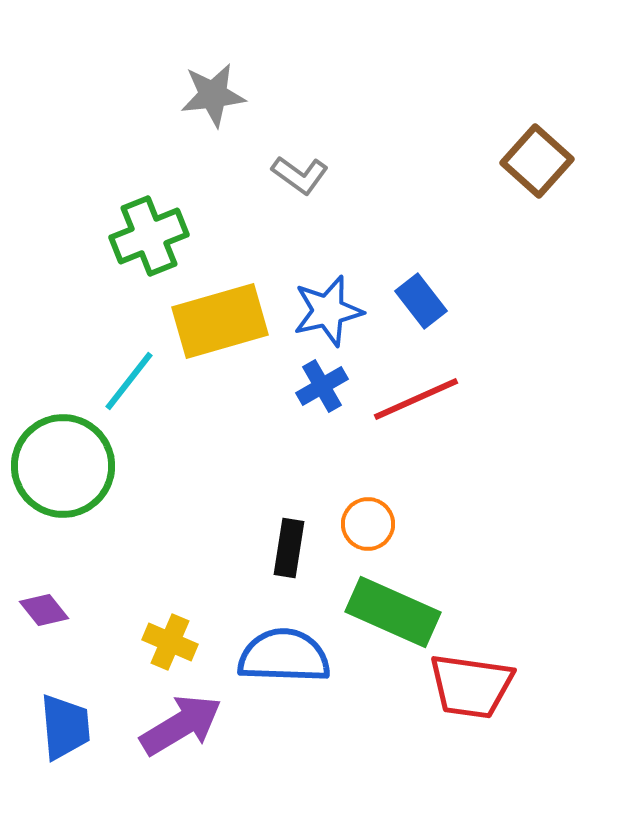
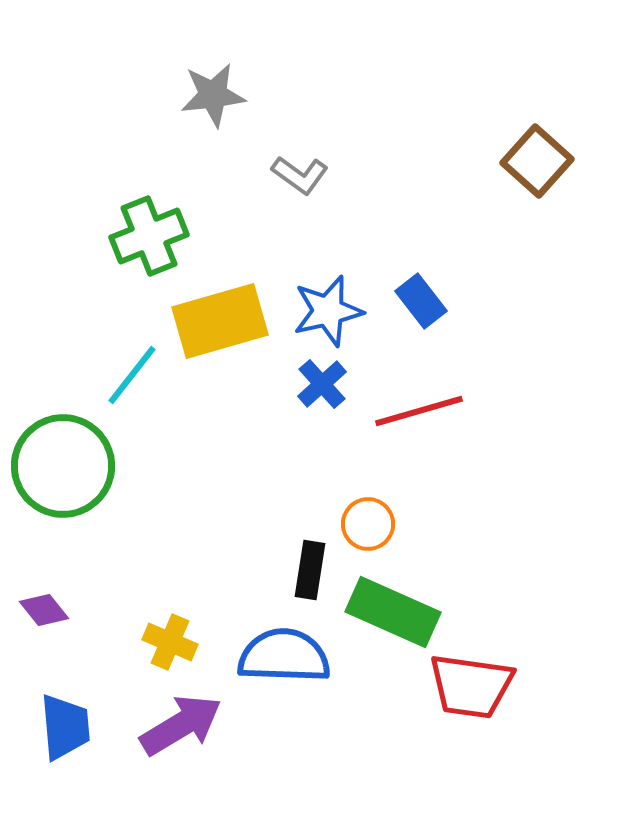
cyan line: moved 3 px right, 6 px up
blue cross: moved 2 px up; rotated 12 degrees counterclockwise
red line: moved 3 px right, 12 px down; rotated 8 degrees clockwise
black rectangle: moved 21 px right, 22 px down
